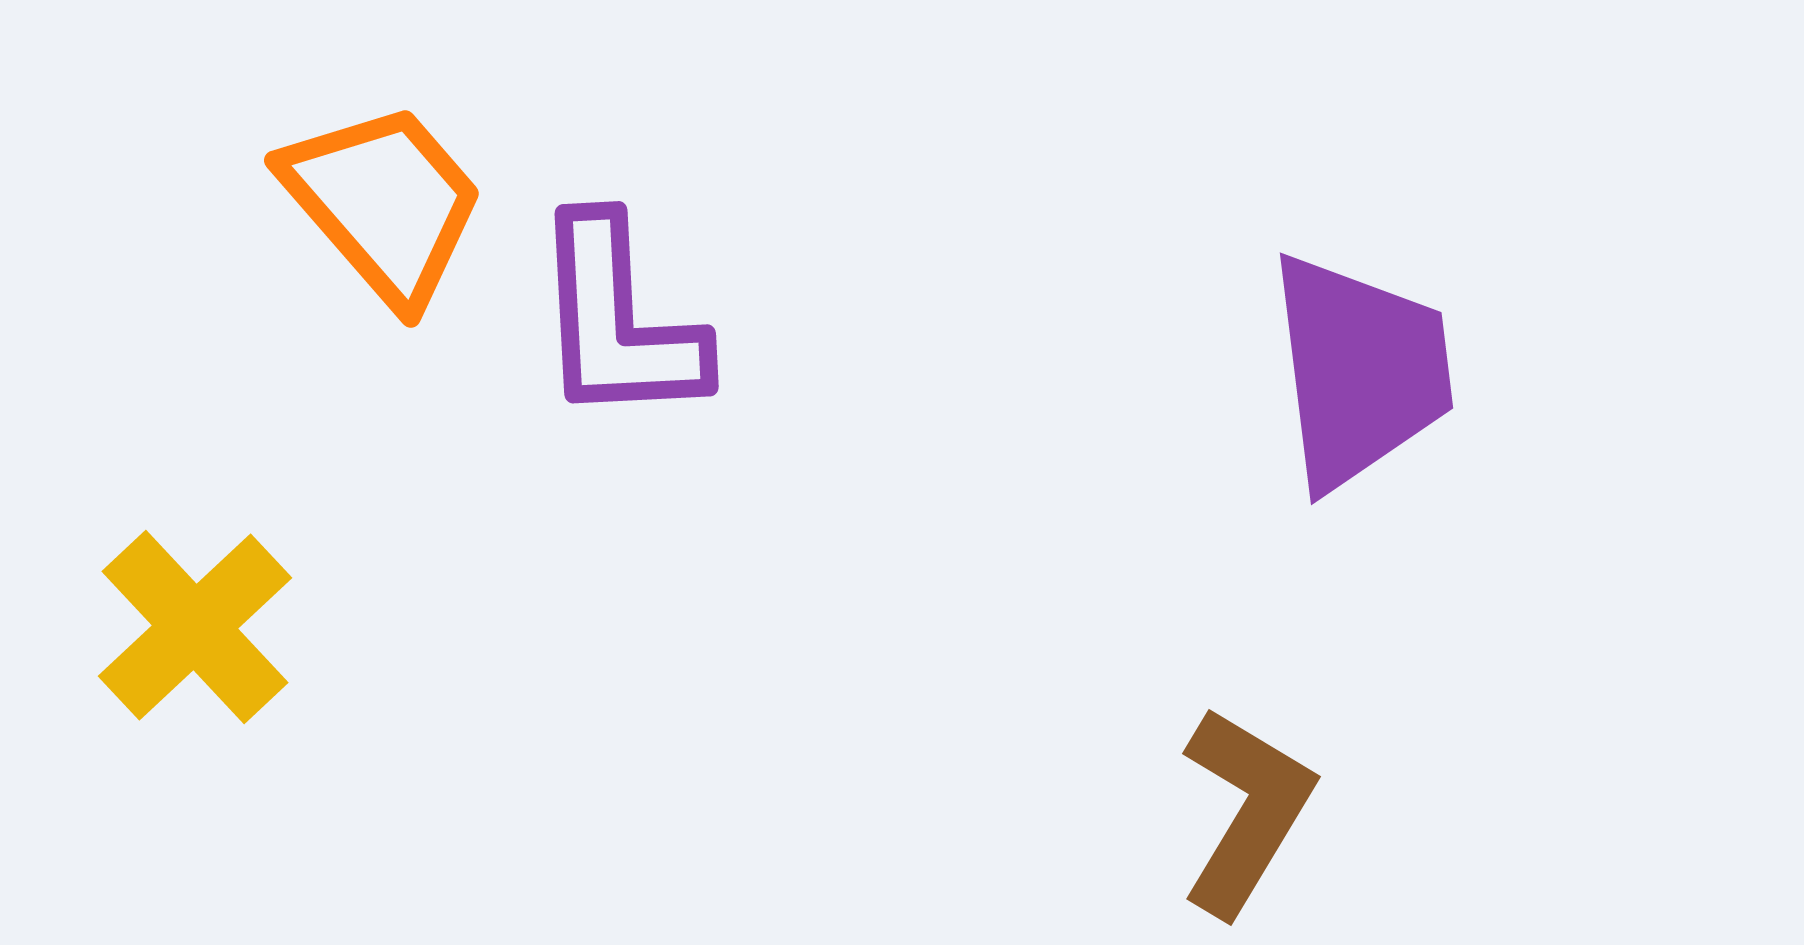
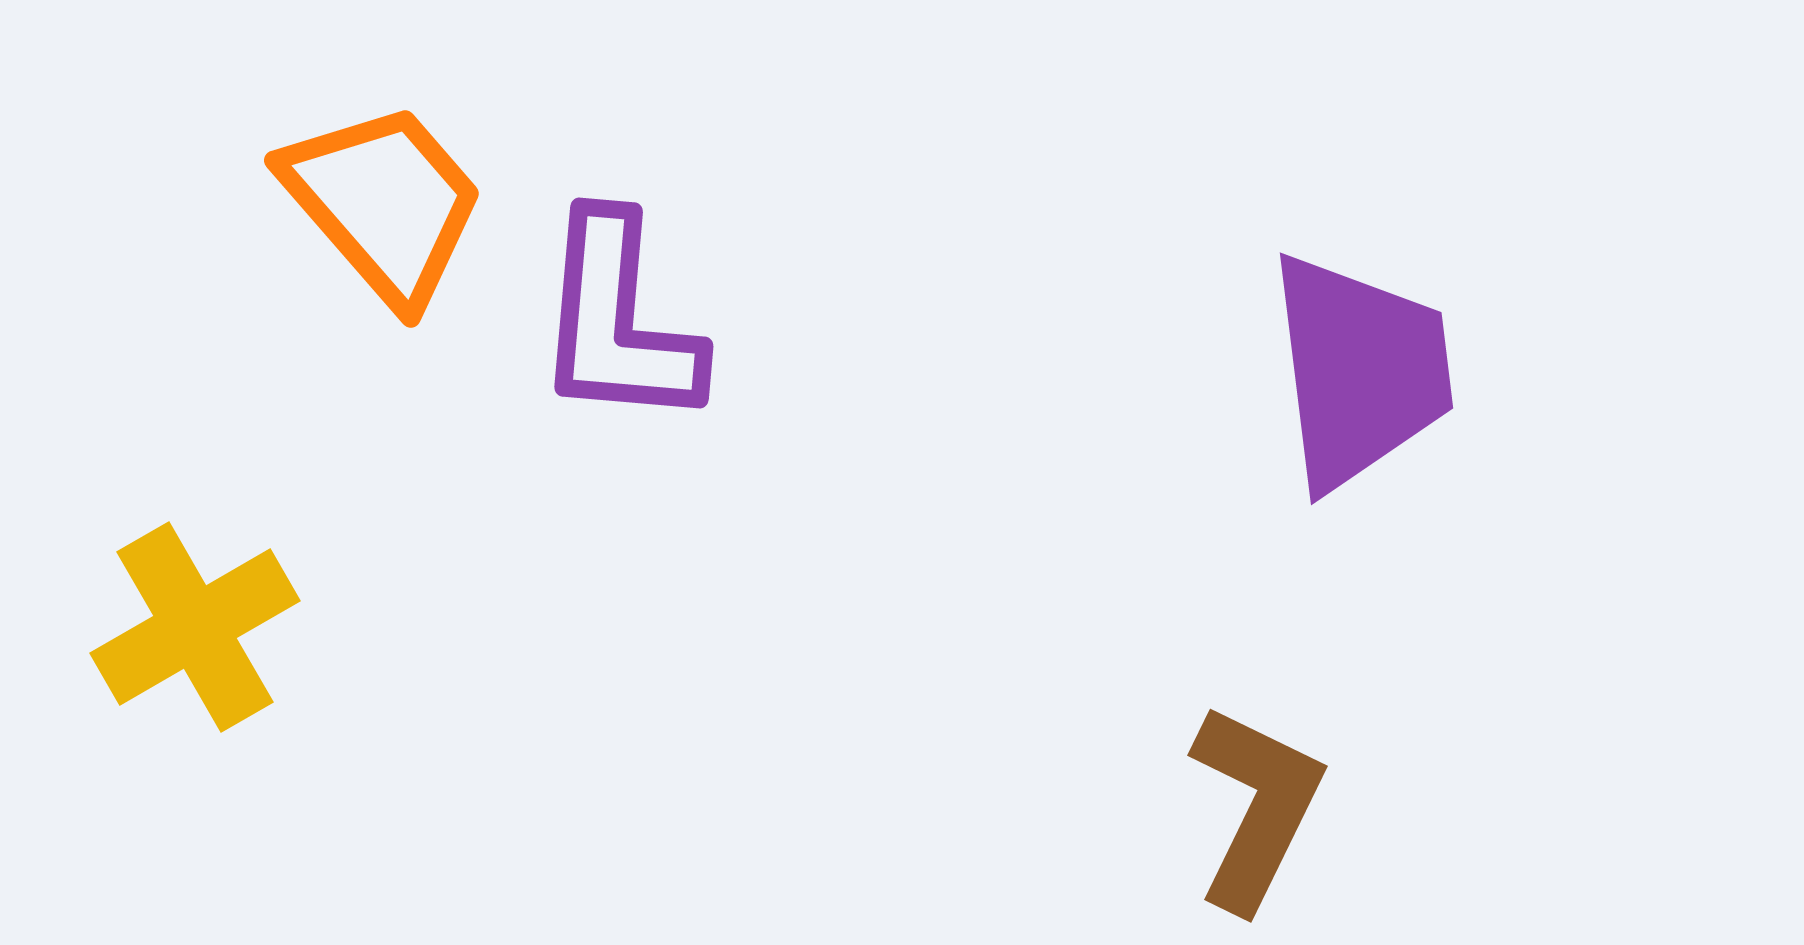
purple L-shape: rotated 8 degrees clockwise
yellow cross: rotated 13 degrees clockwise
brown L-shape: moved 10 px right, 4 px up; rotated 5 degrees counterclockwise
